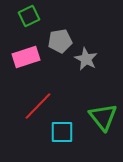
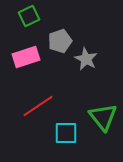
gray pentagon: rotated 10 degrees counterclockwise
red line: rotated 12 degrees clockwise
cyan square: moved 4 px right, 1 px down
